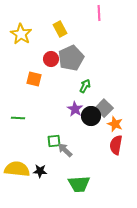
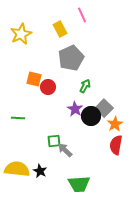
pink line: moved 17 px left, 2 px down; rotated 21 degrees counterclockwise
yellow star: rotated 15 degrees clockwise
red circle: moved 3 px left, 28 px down
orange star: rotated 21 degrees clockwise
black star: rotated 24 degrees clockwise
